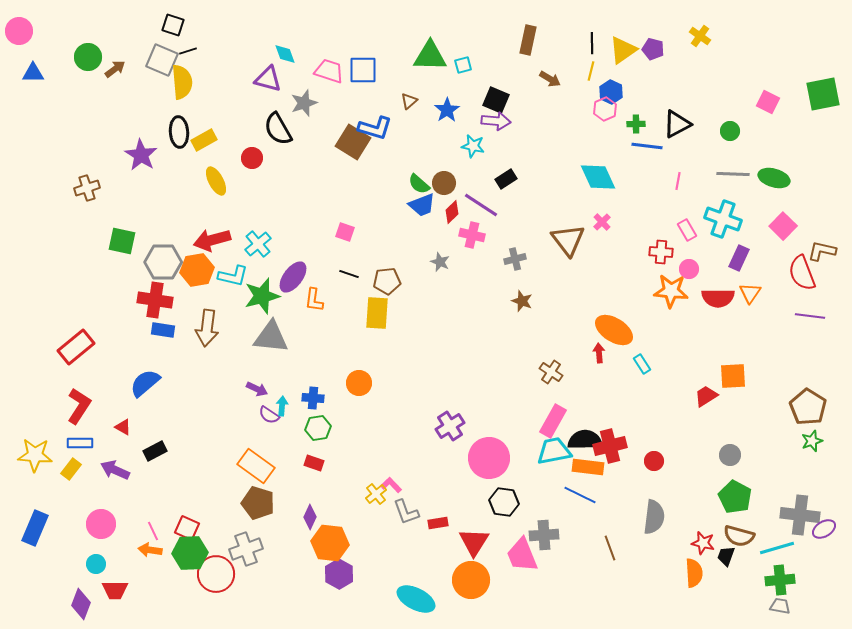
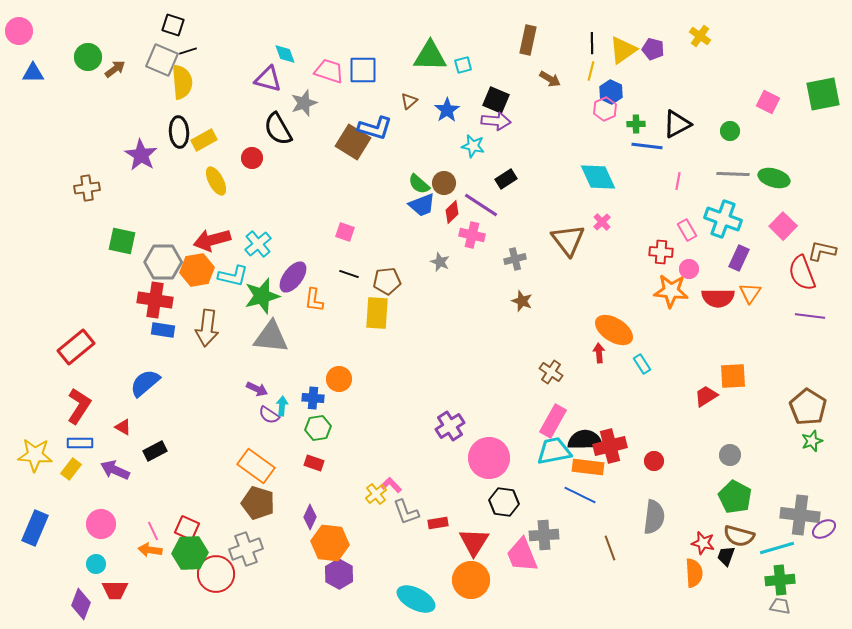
brown cross at (87, 188): rotated 10 degrees clockwise
orange circle at (359, 383): moved 20 px left, 4 px up
